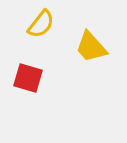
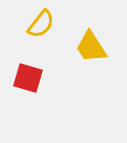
yellow trapezoid: rotated 9 degrees clockwise
